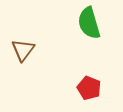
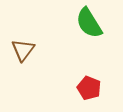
green semicircle: rotated 16 degrees counterclockwise
